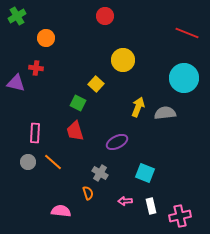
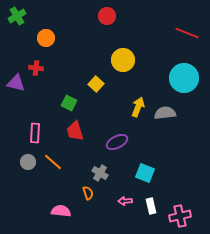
red circle: moved 2 px right
green square: moved 9 px left
